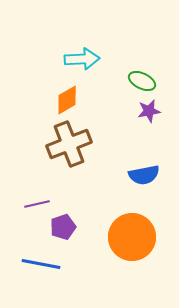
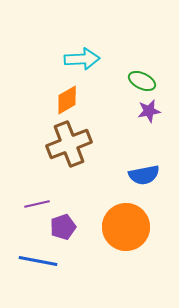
orange circle: moved 6 px left, 10 px up
blue line: moved 3 px left, 3 px up
